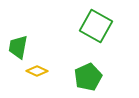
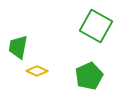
green pentagon: moved 1 px right, 1 px up
